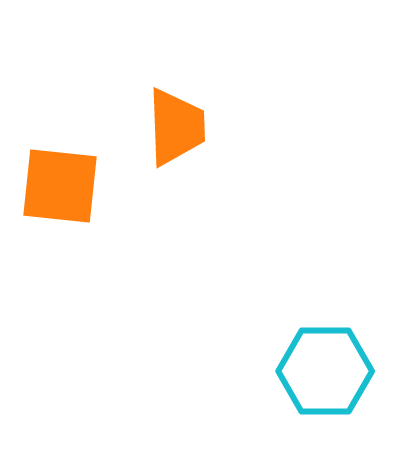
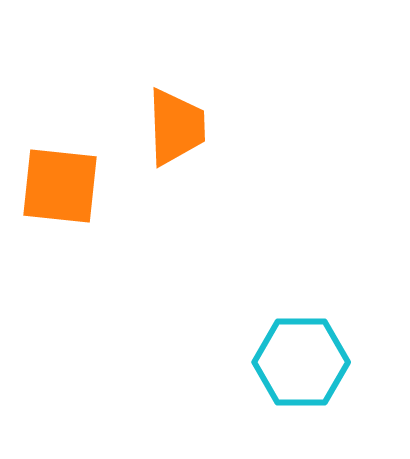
cyan hexagon: moved 24 px left, 9 px up
